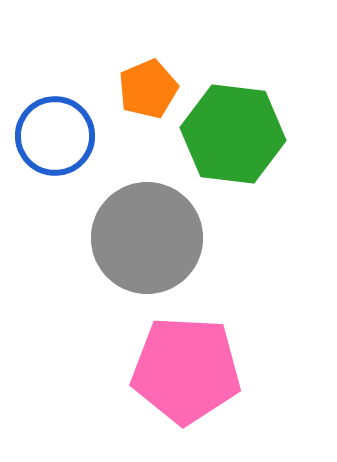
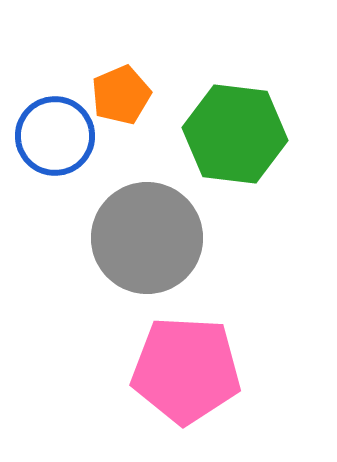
orange pentagon: moved 27 px left, 6 px down
green hexagon: moved 2 px right
